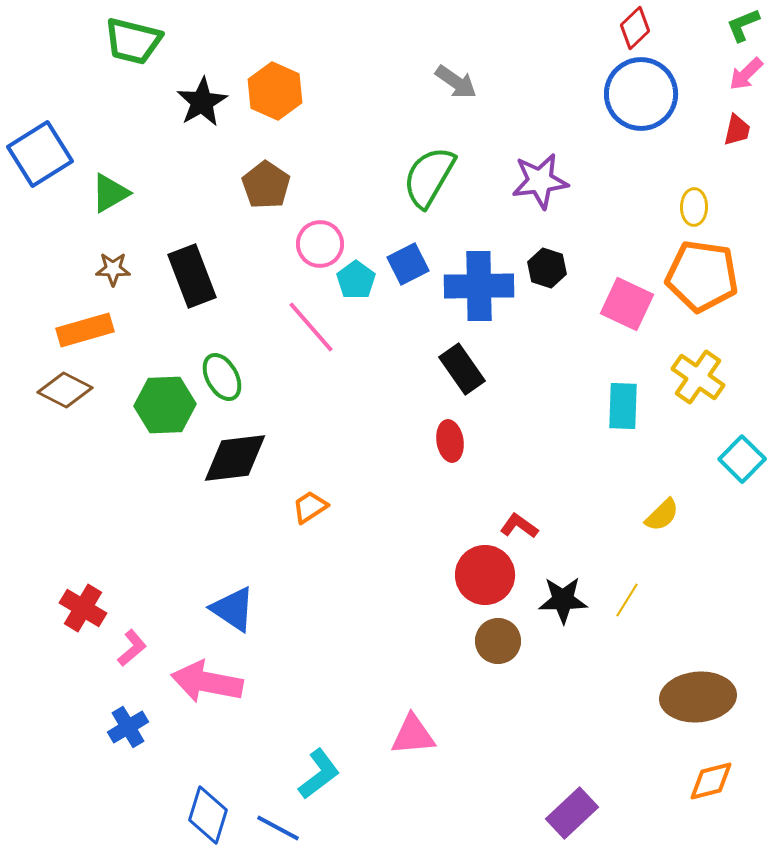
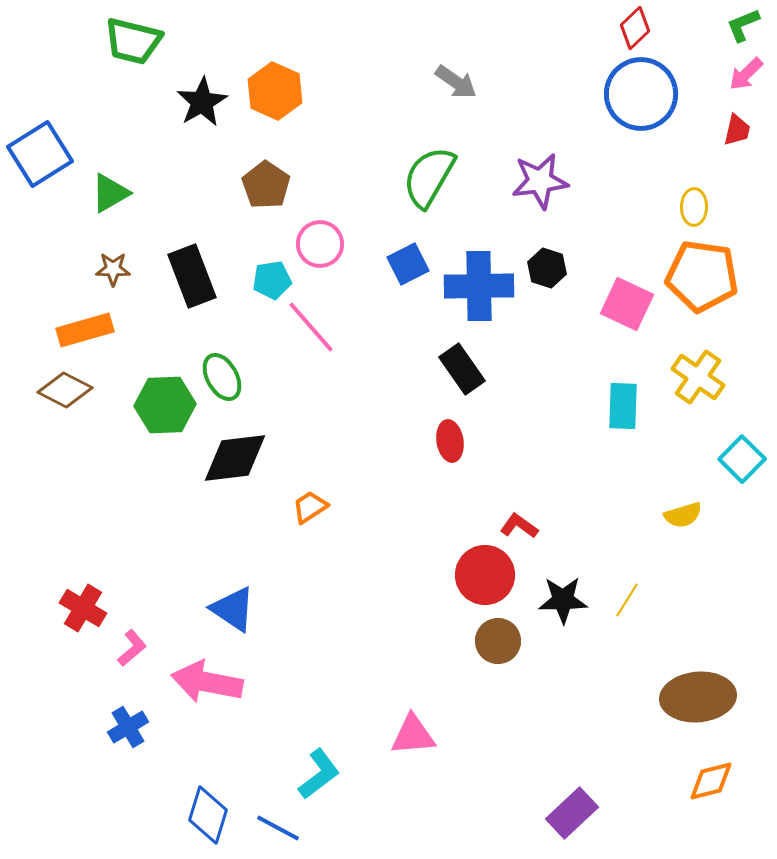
cyan pentagon at (356, 280): moved 84 px left; rotated 27 degrees clockwise
yellow semicircle at (662, 515): moved 21 px right; rotated 27 degrees clockwise
